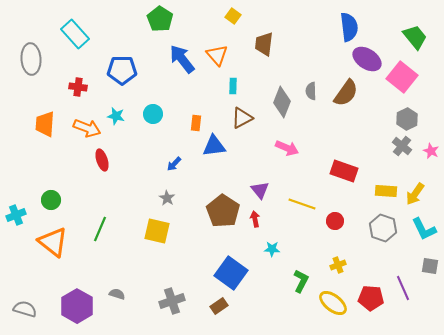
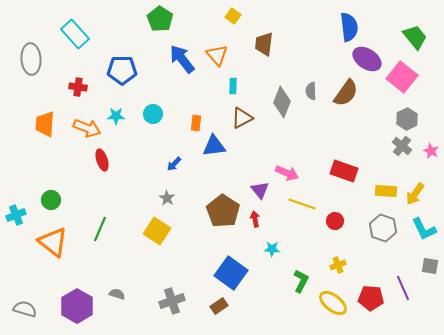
cyan star at (116, 116): rotated 12 degrees counterclockwise
pink arrow at (287, 148): moved 25 px down
yellow square at (157, 231): rotated 20 degrees clockwise
